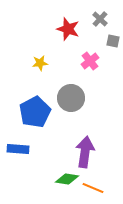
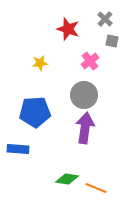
gray cross: moved 5 px right
gray square: moved 1 px left
gray circle: moved 13 px right, 3 px up
blue pentagon: rotated 24 degrees clockwise
purple arrow: moved 24 px up
orange line: moved 3 px right
